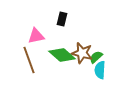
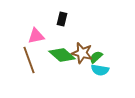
cyan semicircle: rotated 84 degrees counterclockwise
